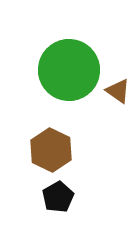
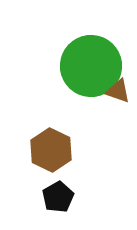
green circle: moved 22 px right, 4 px up
brown triangle: rotated 16 degrees counterclockwise
